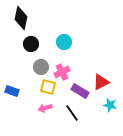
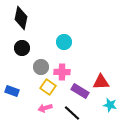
black circle: moved 9 px left, 4 px down
pink cross: rotated 28 degrees clockwise
red triangle: rotated 24 degrees clockwise
yellow square: rotated 21 degrees clockwise
black line: rotated 12 degrees counterclockwise
